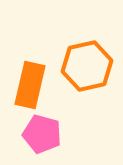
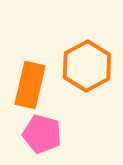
orange hexagon: rotated 15 degrees counterclockwise
